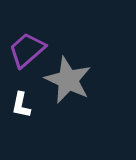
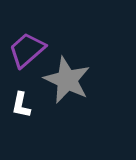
gray star: moved 1 px left
